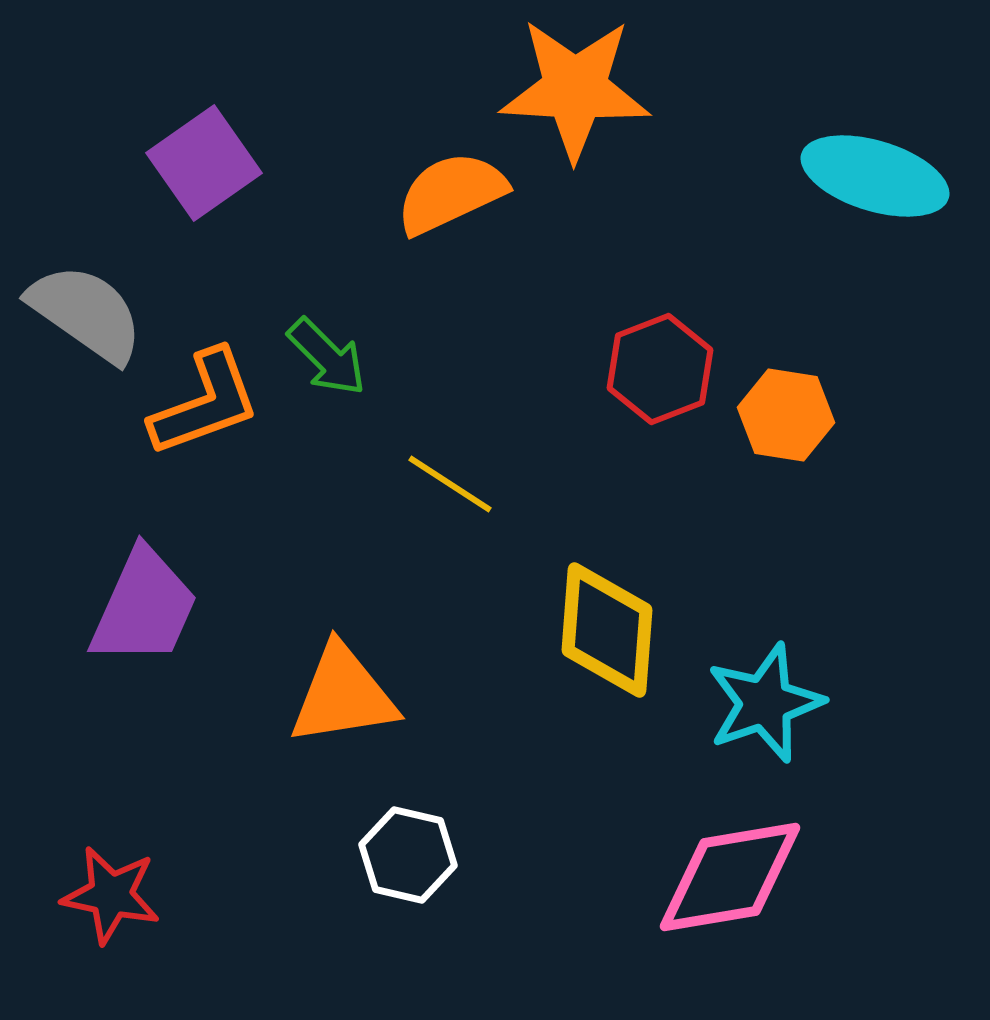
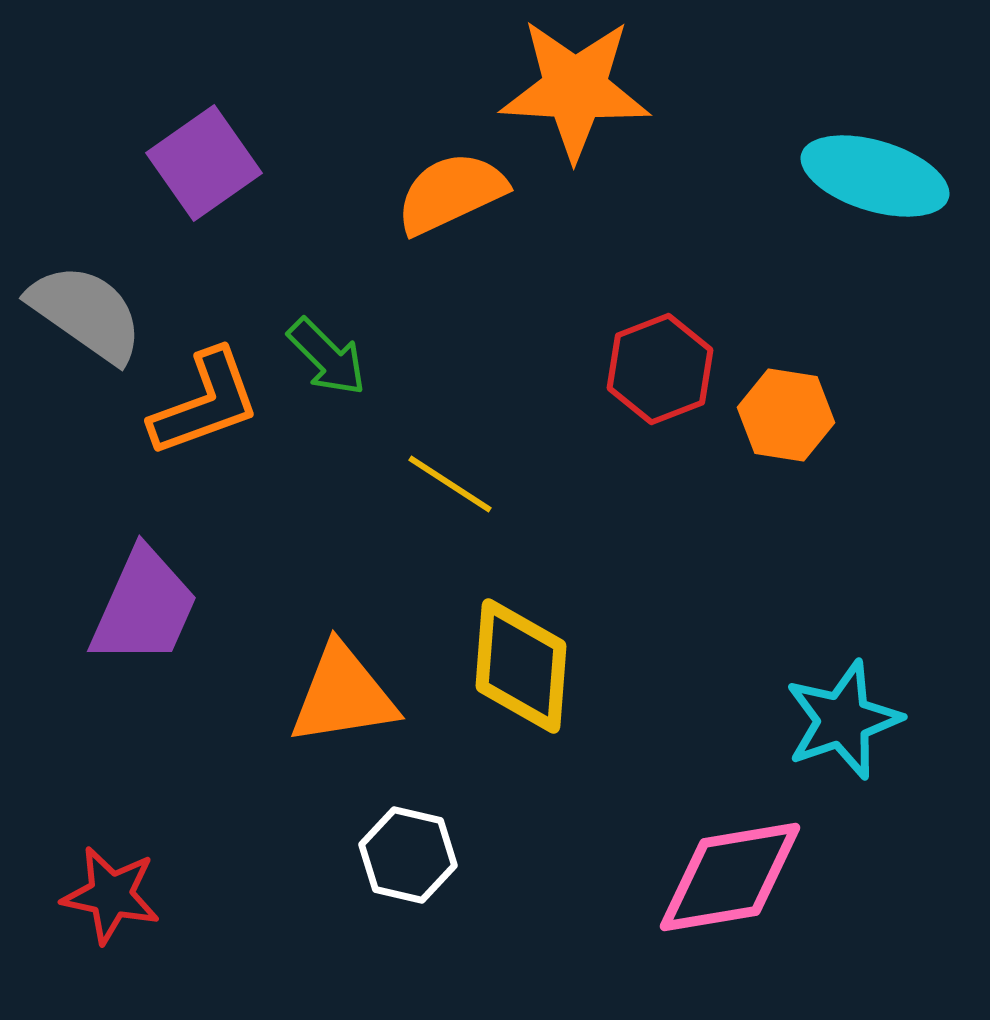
yellow diamond: moved 86 px left, 36 px down
cyan star: moved 78 px right, 17 px down
